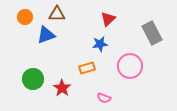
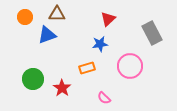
blue triangle: moved 1 px right
pink semicircle: rotated 24 degrees clockwise
